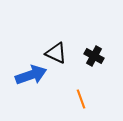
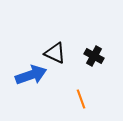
black triangle: moved 1 px left
